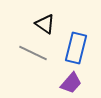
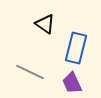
gray line: moved 3 px left, 19 px down
purple trapezoid: moved 1 px right; rotated 115 degrees clockwise
